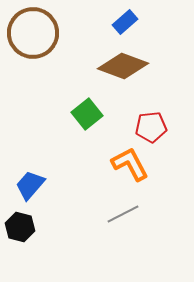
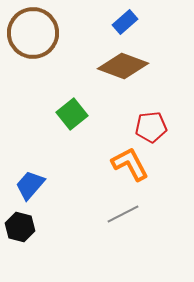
green square: moved 15 px left
